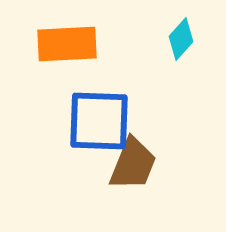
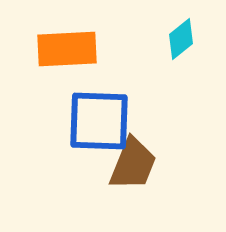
cyan diamond: rotated 9 degrees clockwise
orange rectangle: moved 5 px down
